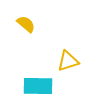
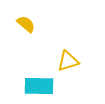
cyan rectangle: moved 1 px right
